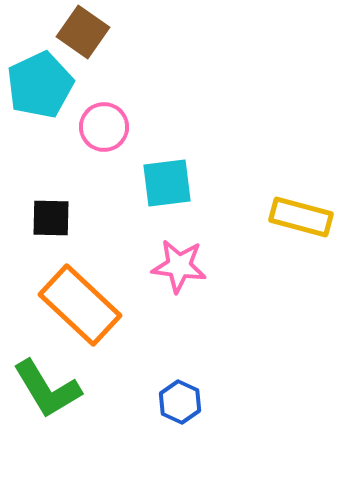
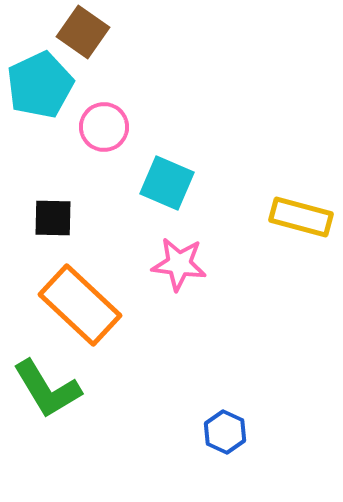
cyan square: rotated 30 degrees clockwise
black square: moved 2 px right
pink star: moved 2 px up
blue hexagon: moved 45 px right, 30 px down
